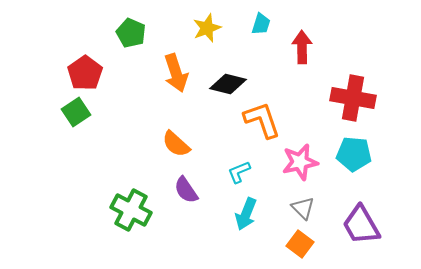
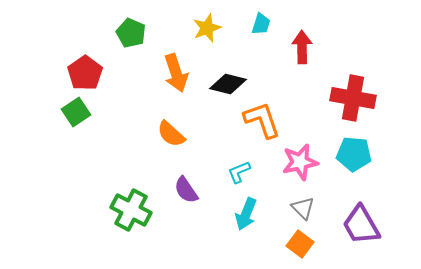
orange semicircle: moved 5 px left, 10 px up
